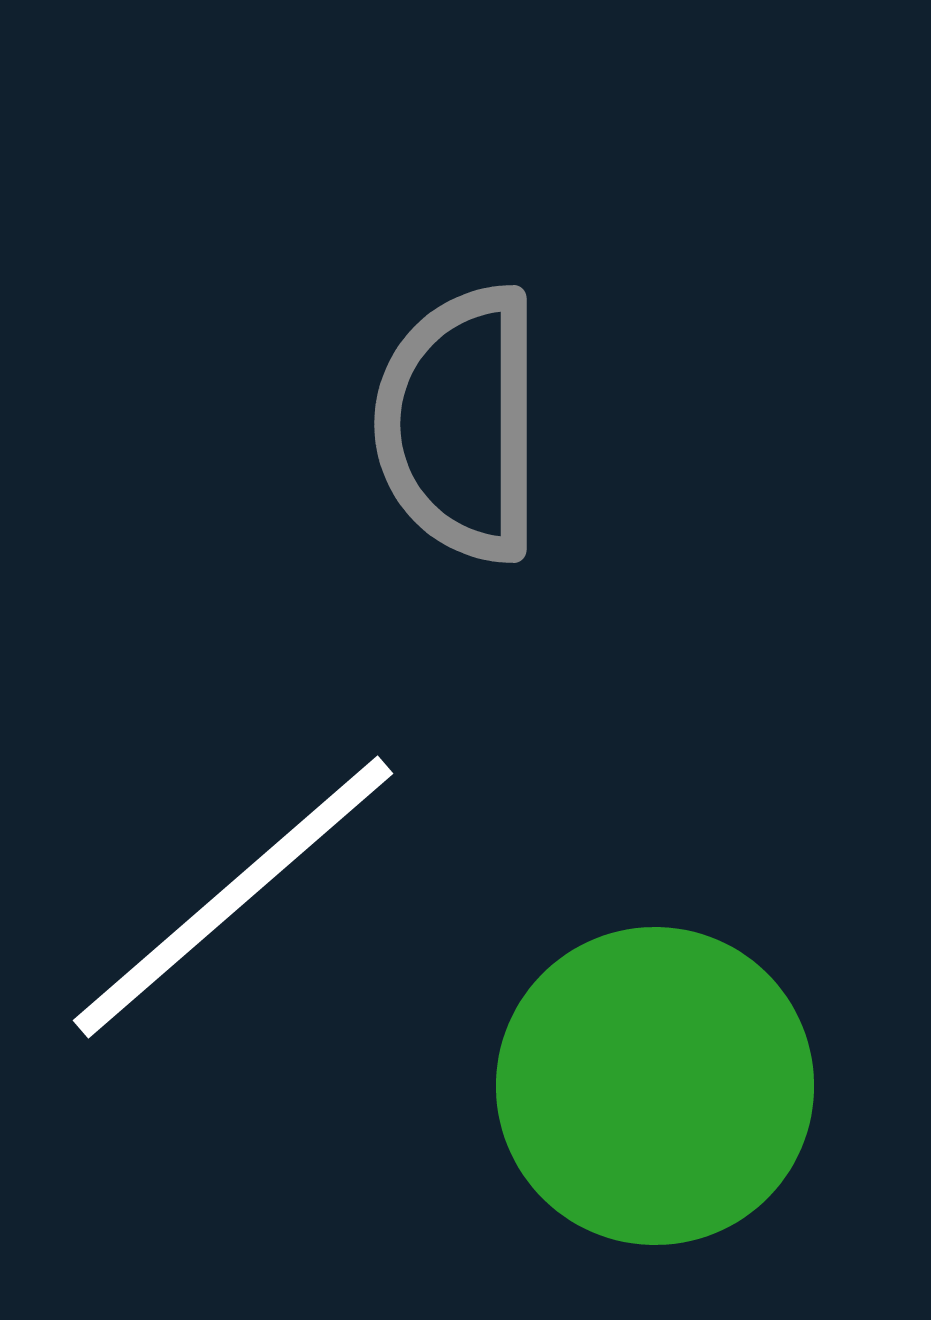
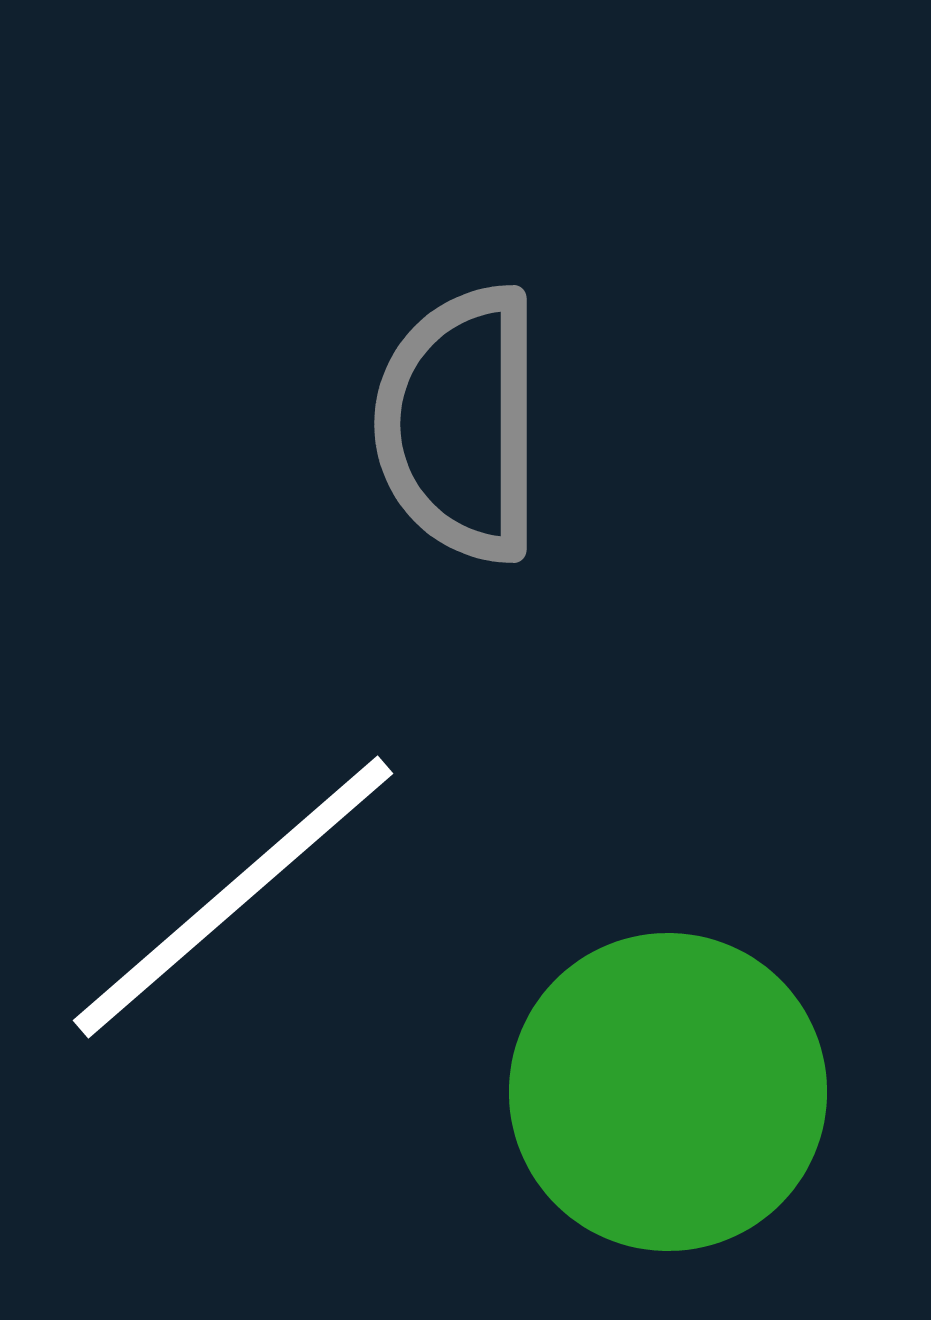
green circle: moved 13 px right, 6 px down
